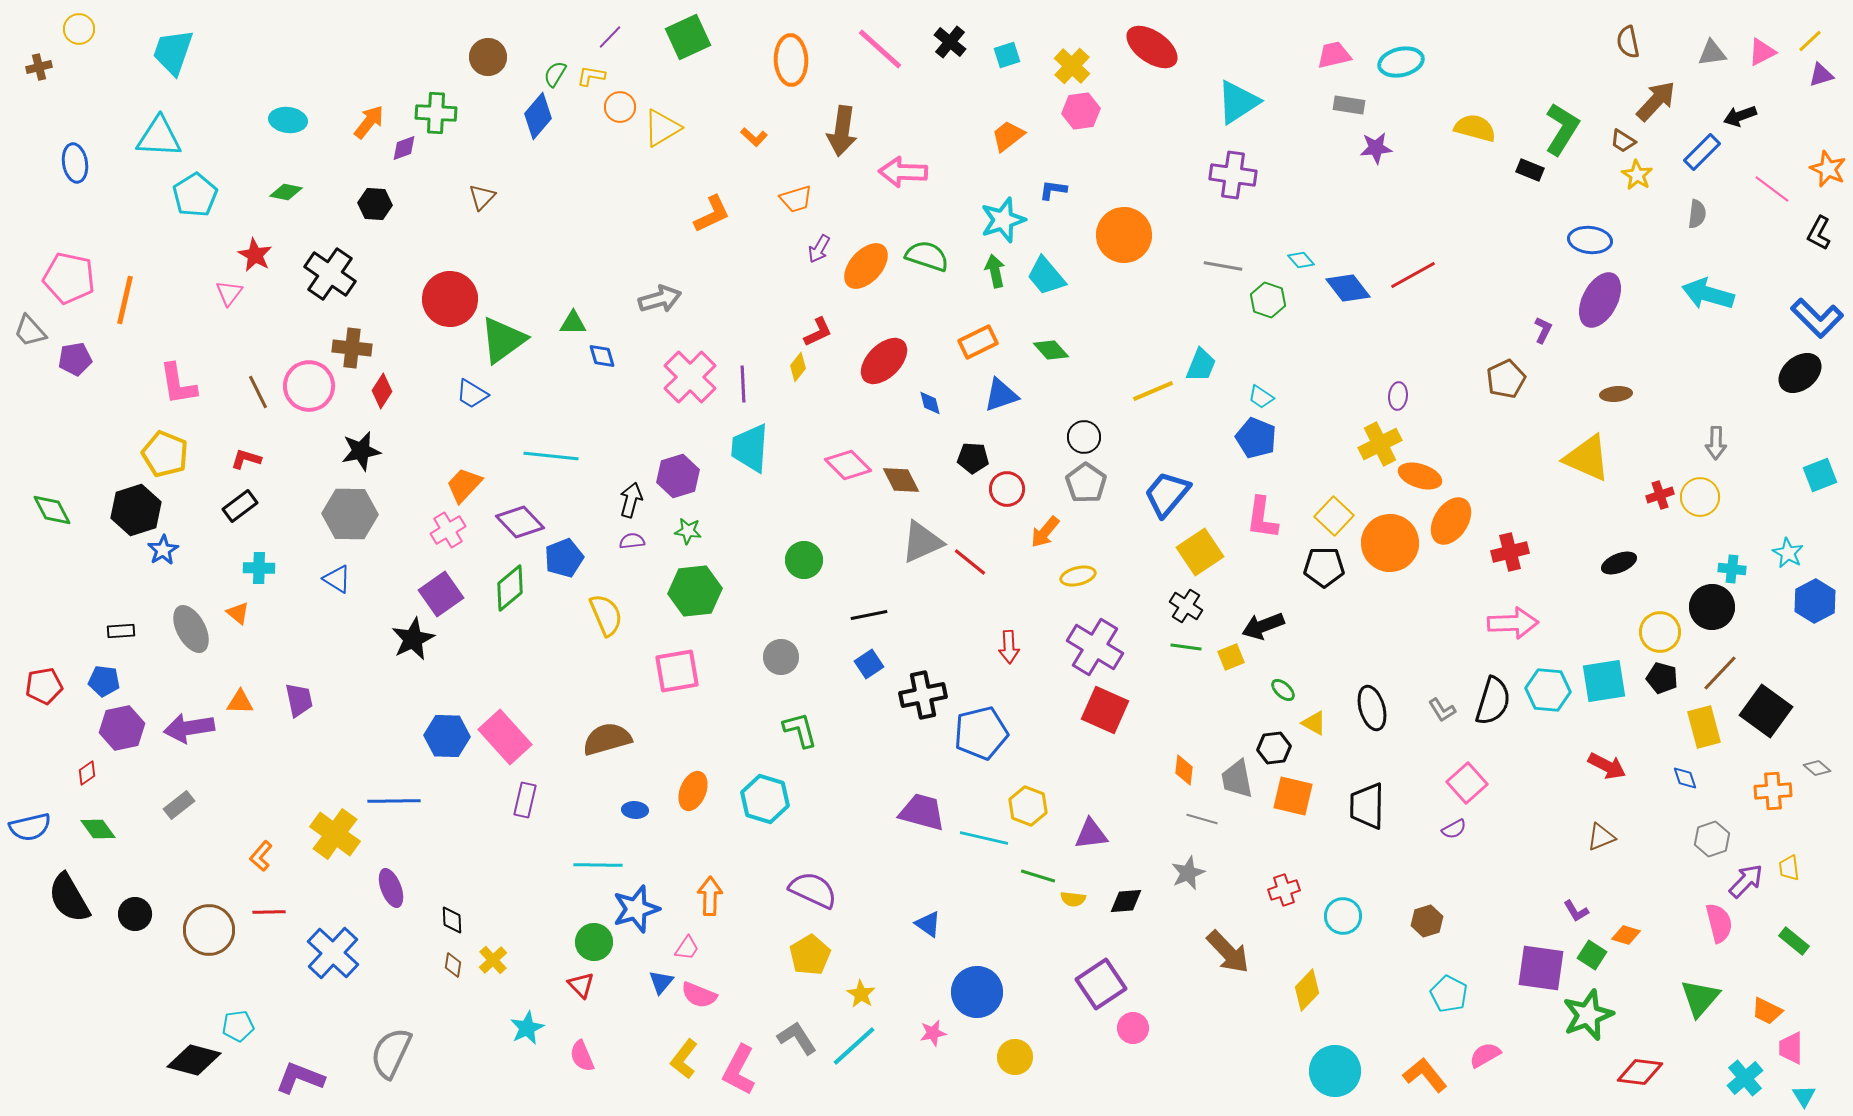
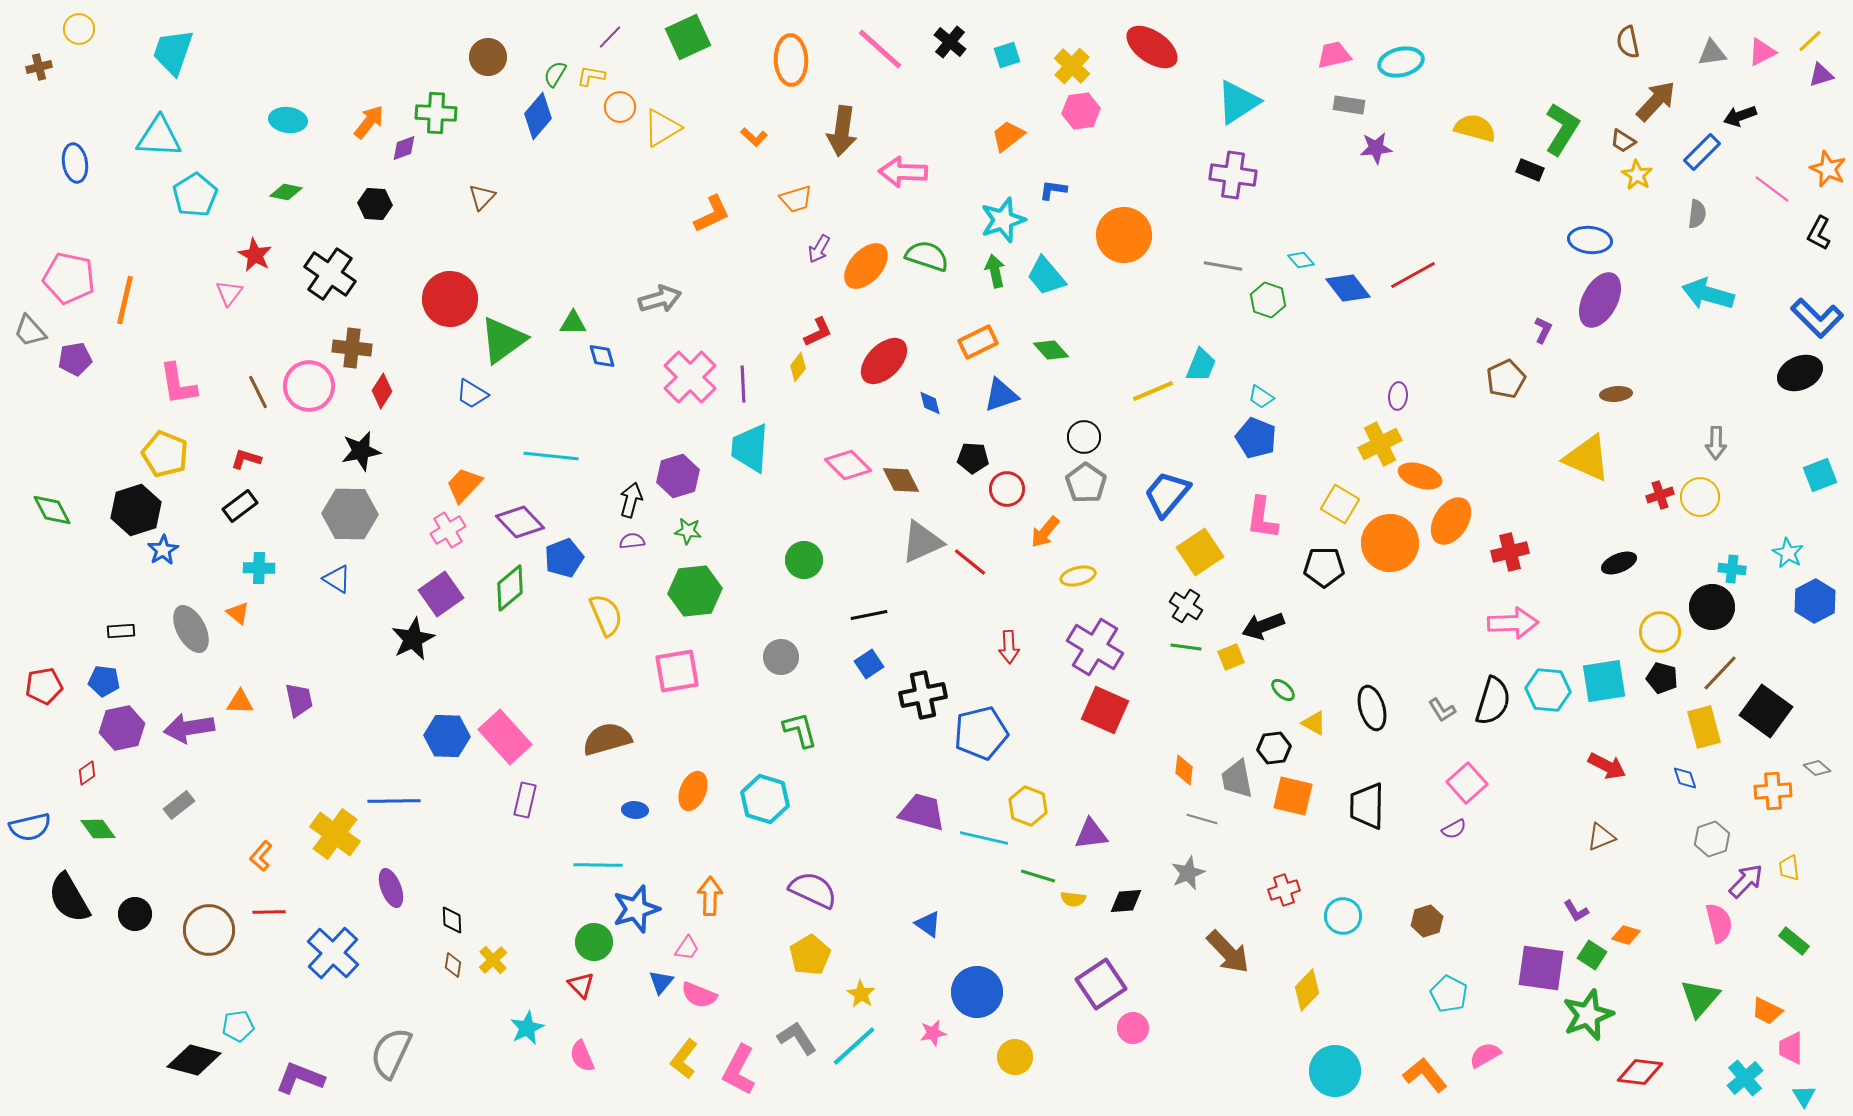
black ellipse at (1800, 373): rotated 15 degrees clockwise
yellow square at (1334, 516): moved 6 px right, 12 px up; rotated 12 degrees counterclockwise
